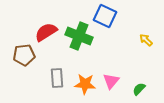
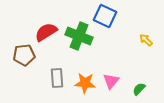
orange star: moved 1 px up
